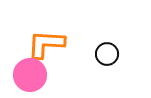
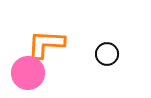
pink circle: moved 2 px left, 2 px up
